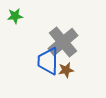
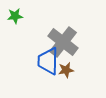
gray cross: rotated 12 degrees counterclockwise
